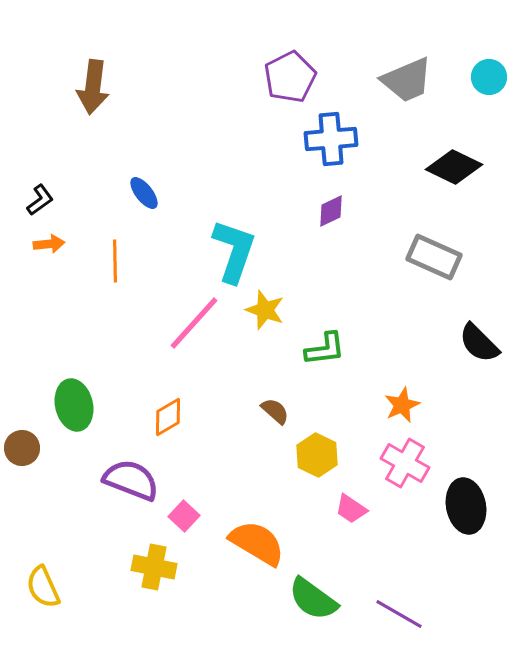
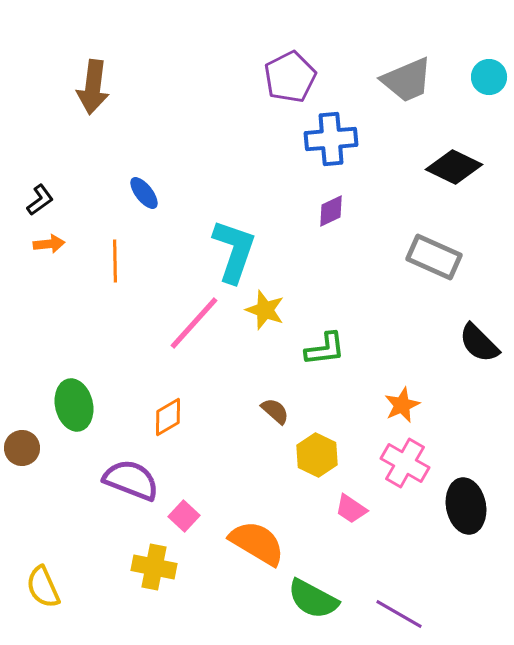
green semicircle: rotated 8 degrees counterclockwise
